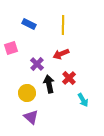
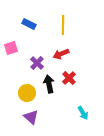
purple cross: moved 1 px up
cyan arrow: moved 13 px down
